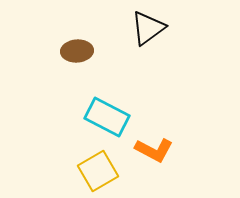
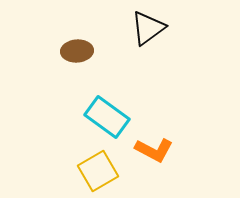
cyan rectangle: rotated 9 degrees clockwise
